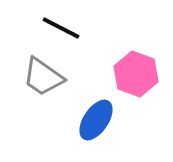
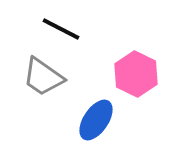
black line: moved 1 px down
pink hexagon: rotated 6 degrees clockwise
